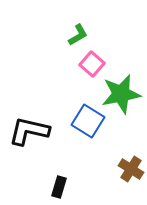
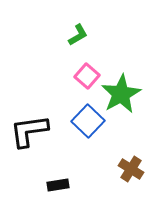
pink square: moved 5 px left, 12 px down
green star: rotated 18 degrees counterclockwise
blue square: rotated 12 degrees clockwise
black L-shape: rotated 21 degrees counterclockwise
black rectangle: moved 1 px left, 2 px up; rotated 65 degrees clockwise
